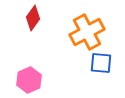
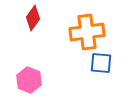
orange cross: rotated 20 degrees clockwise
pink hexagon: rotated 15 degrees counterclockwise
